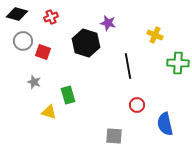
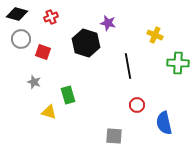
gray circle: moved 2 px left, 2 px up
blue semicircle: moved 1 px left, 1 px up
